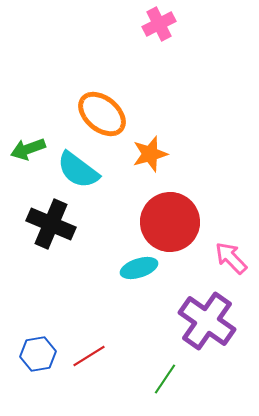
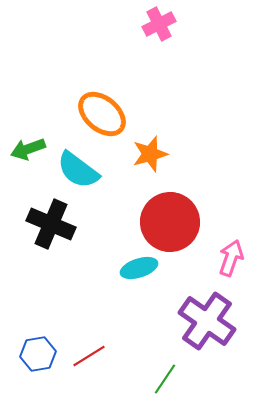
pink arrow: rotated 63 degrees clockwise
